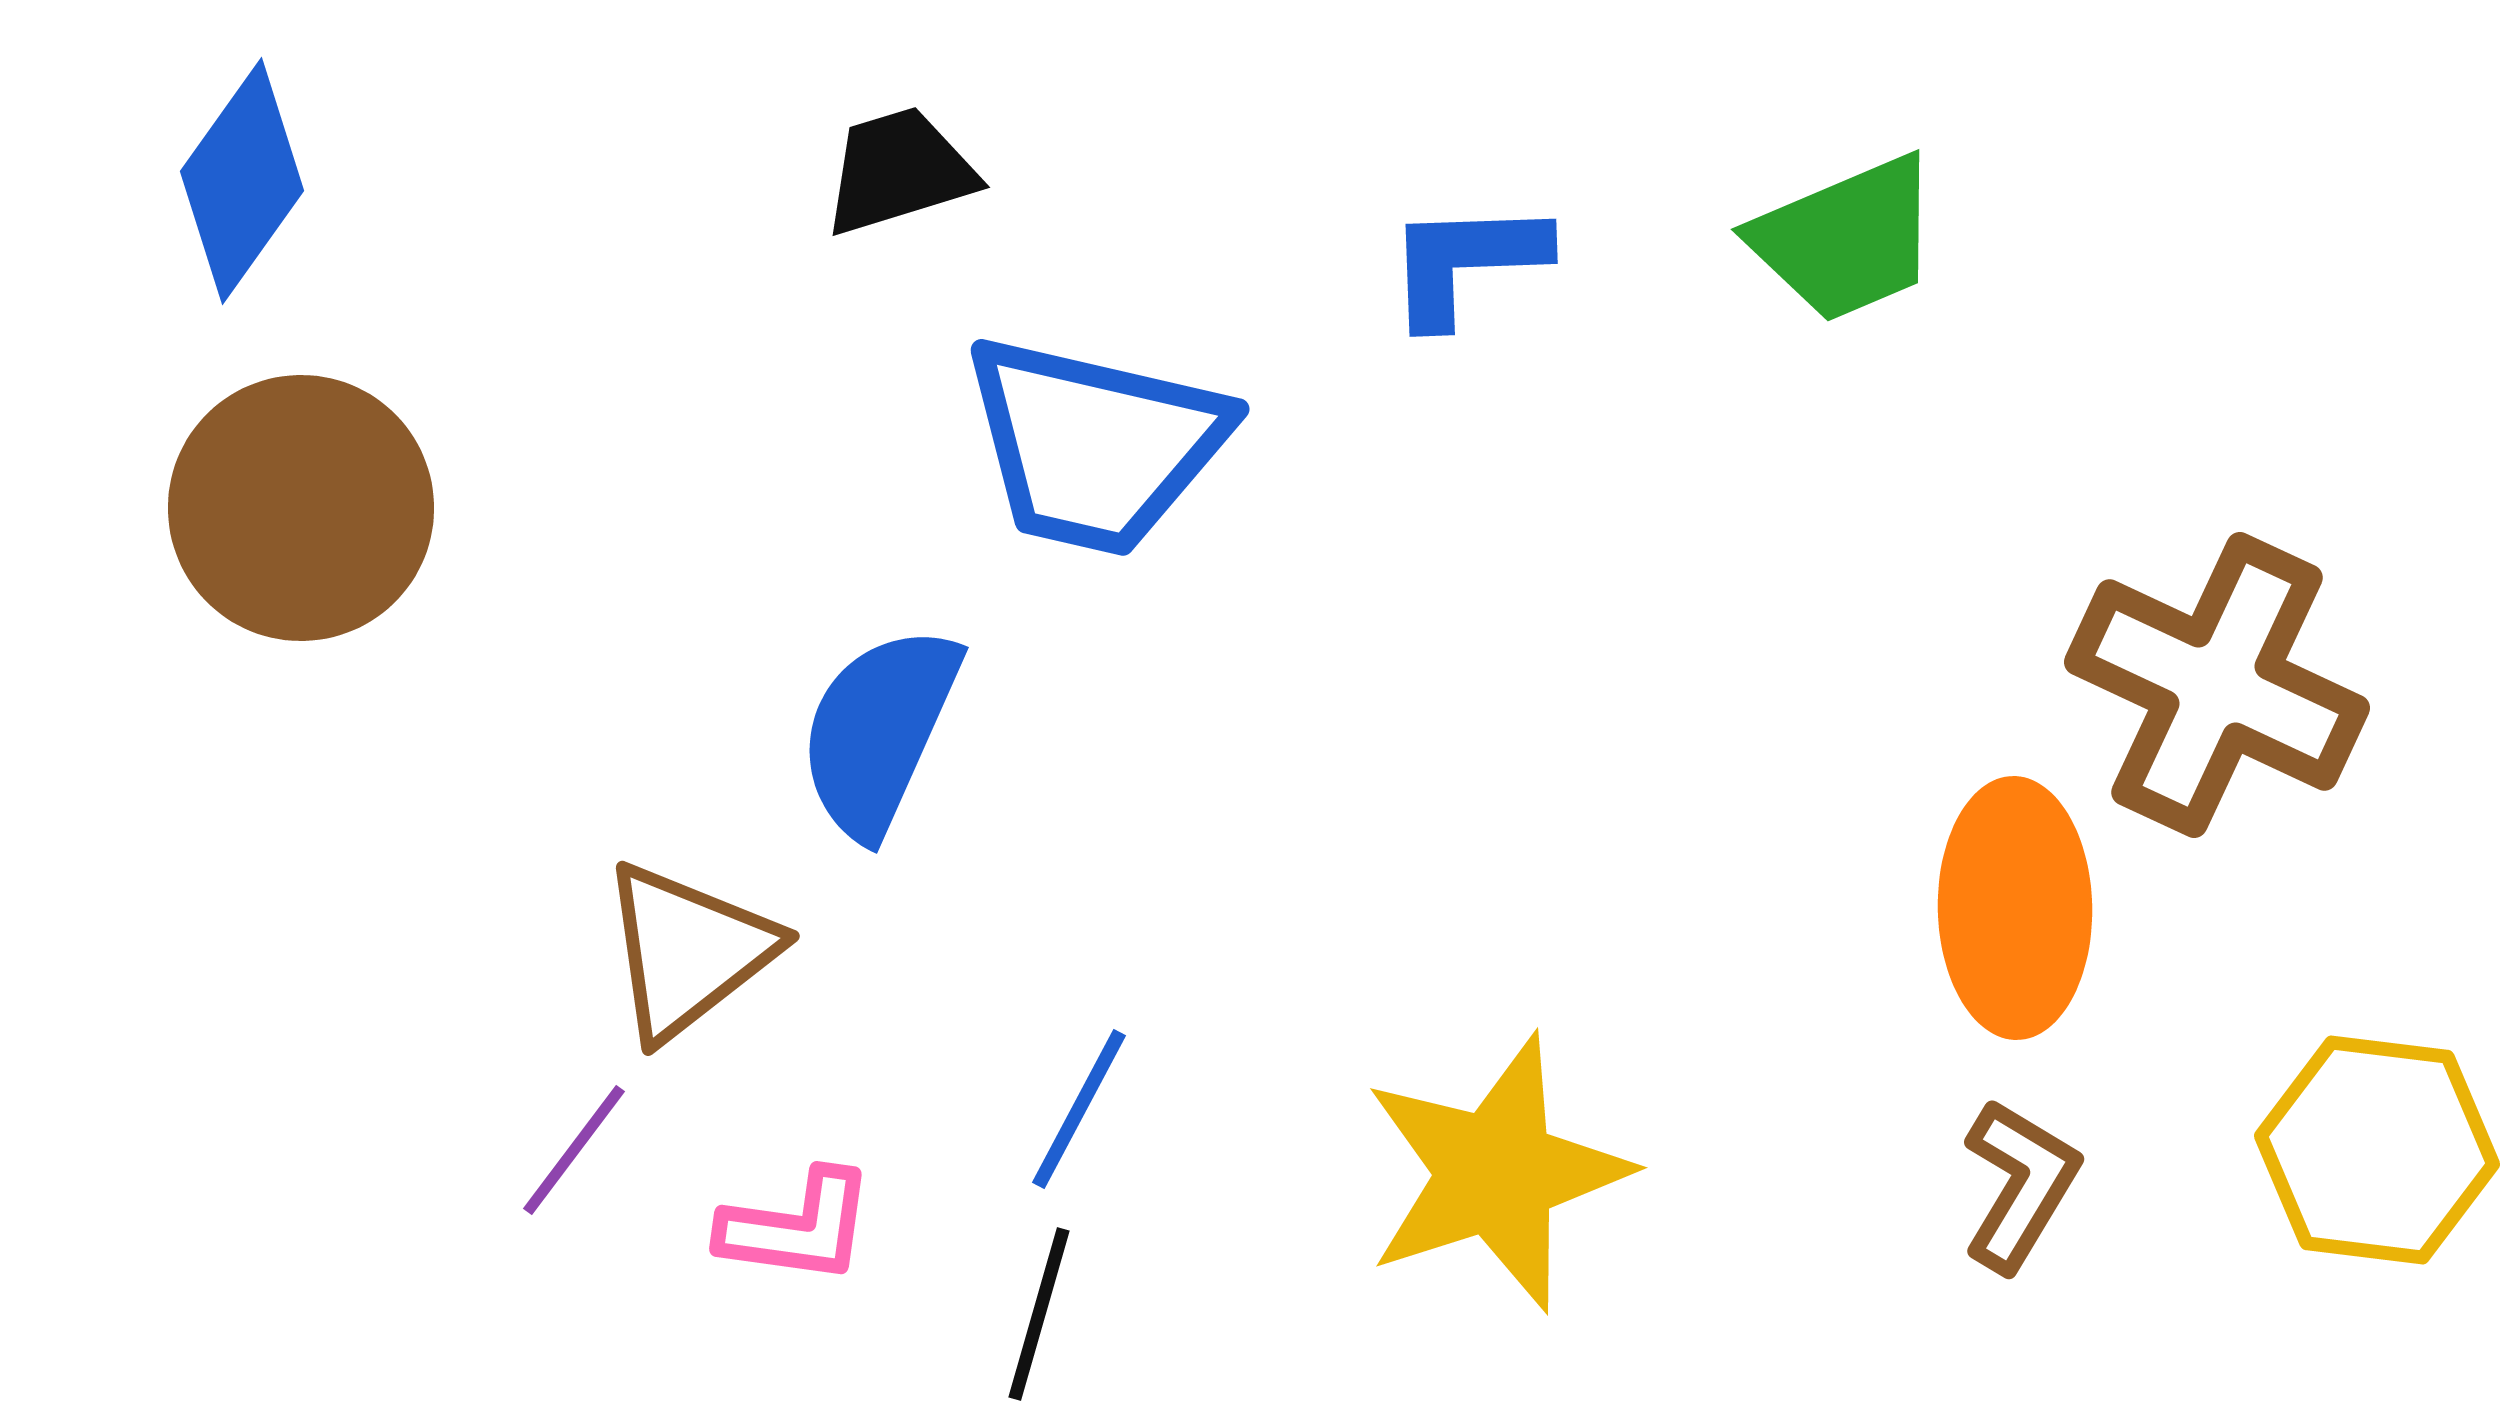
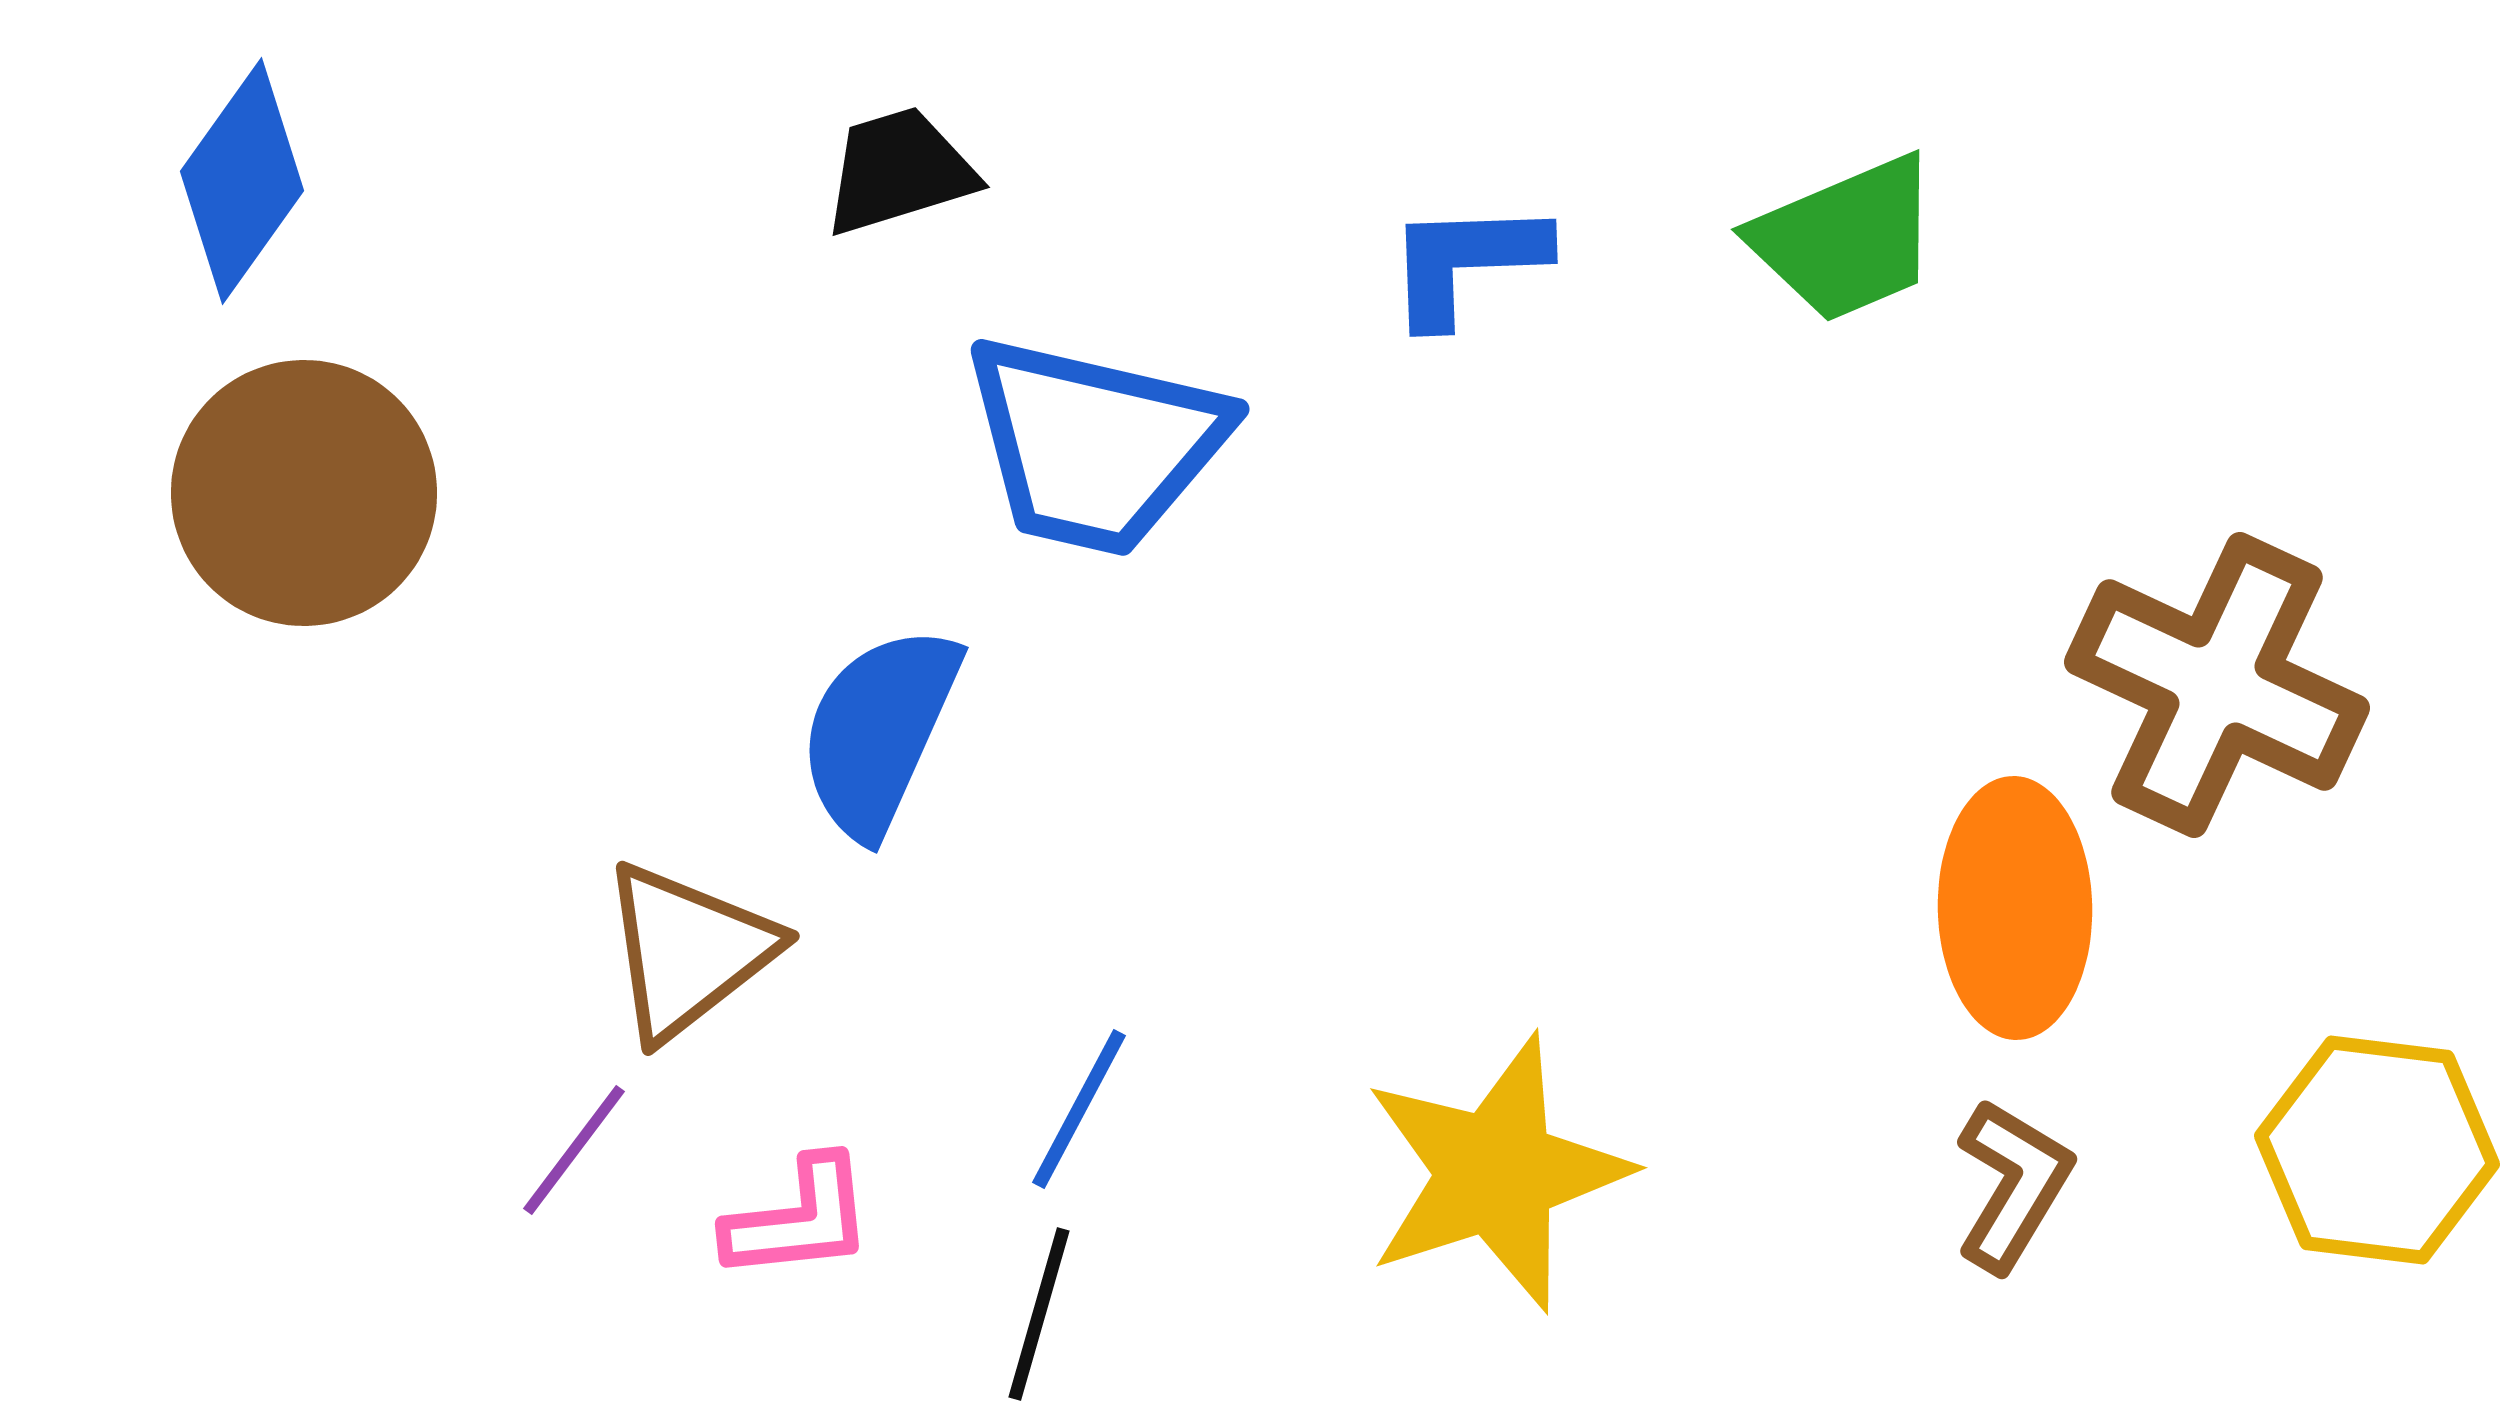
brown circle: moved 3 px right, 15 px up
brown L-shape: moved 7 px left
pink L-shape: moved 2 px right, 8 px up; rotated 14 degrees counterclockwise
